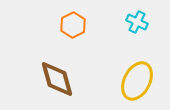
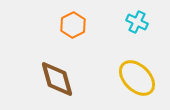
yellow ellipse: moved 3 px up; rotated 72 degrees counterclockwise
